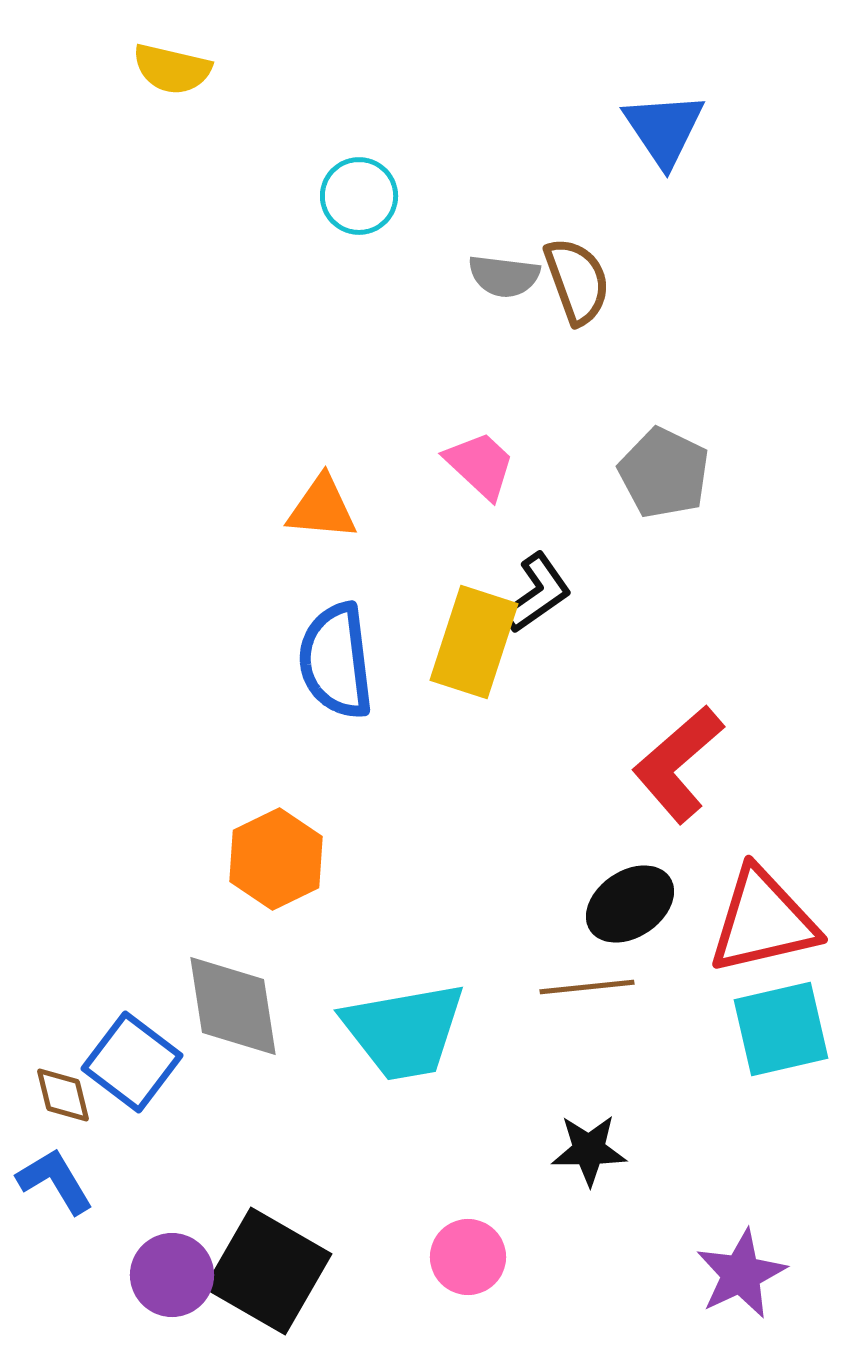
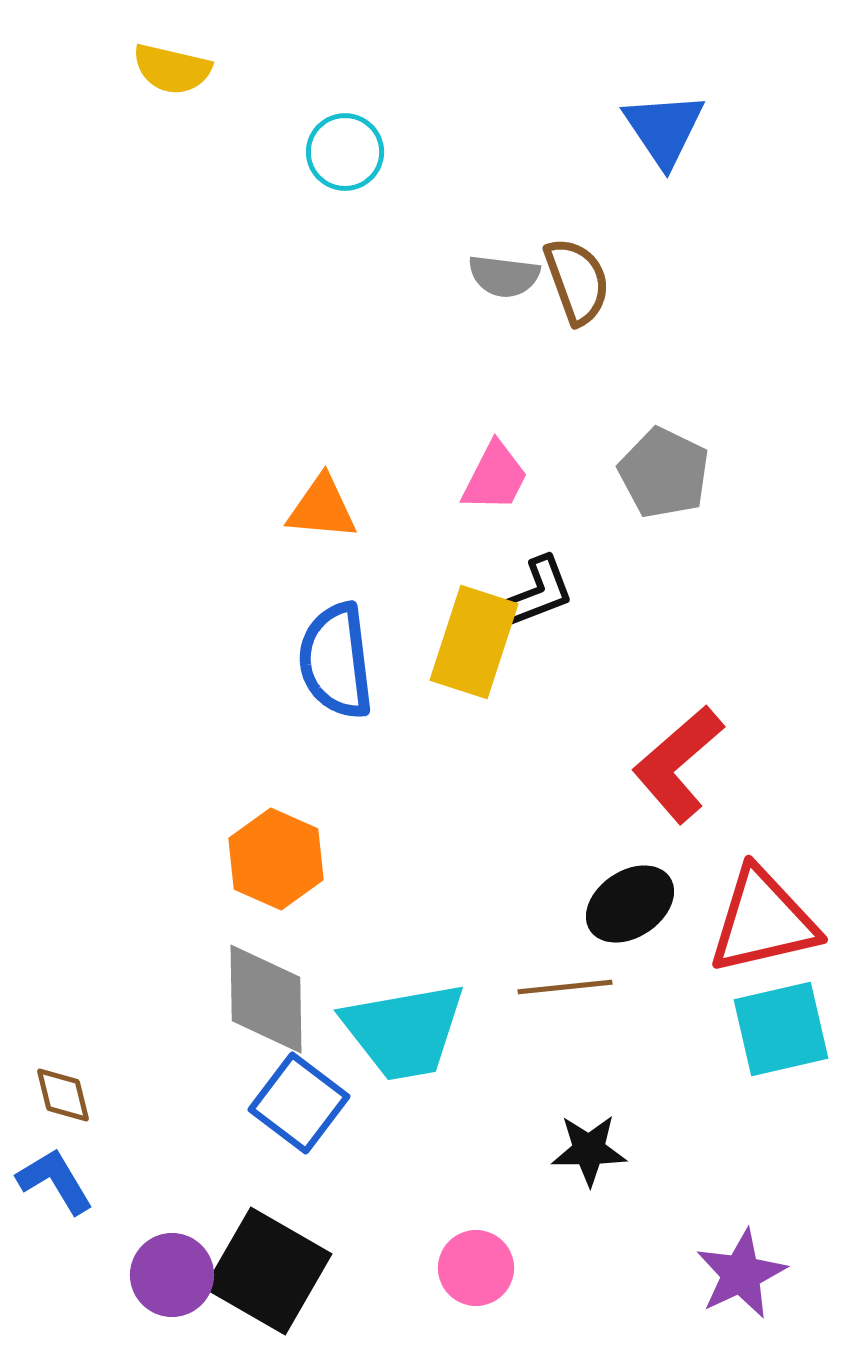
cyan circle: moved 14 px left, 44 px up
pink trapezoid: moved 15 px right, 12 px down; rotated 74 degrees clockwise
black L-shape: rotated 14 degrees clockwise
orange hexagon: rotated 10 degrees counterclockwise
brown line: moved 22 px left
gray diamond: moved 33 px right, 7 px up; rotated 8 degrees clockwise
blue square: moved 167 px right, 41 px down
pink circle: moved 8 px right, 11 px down
